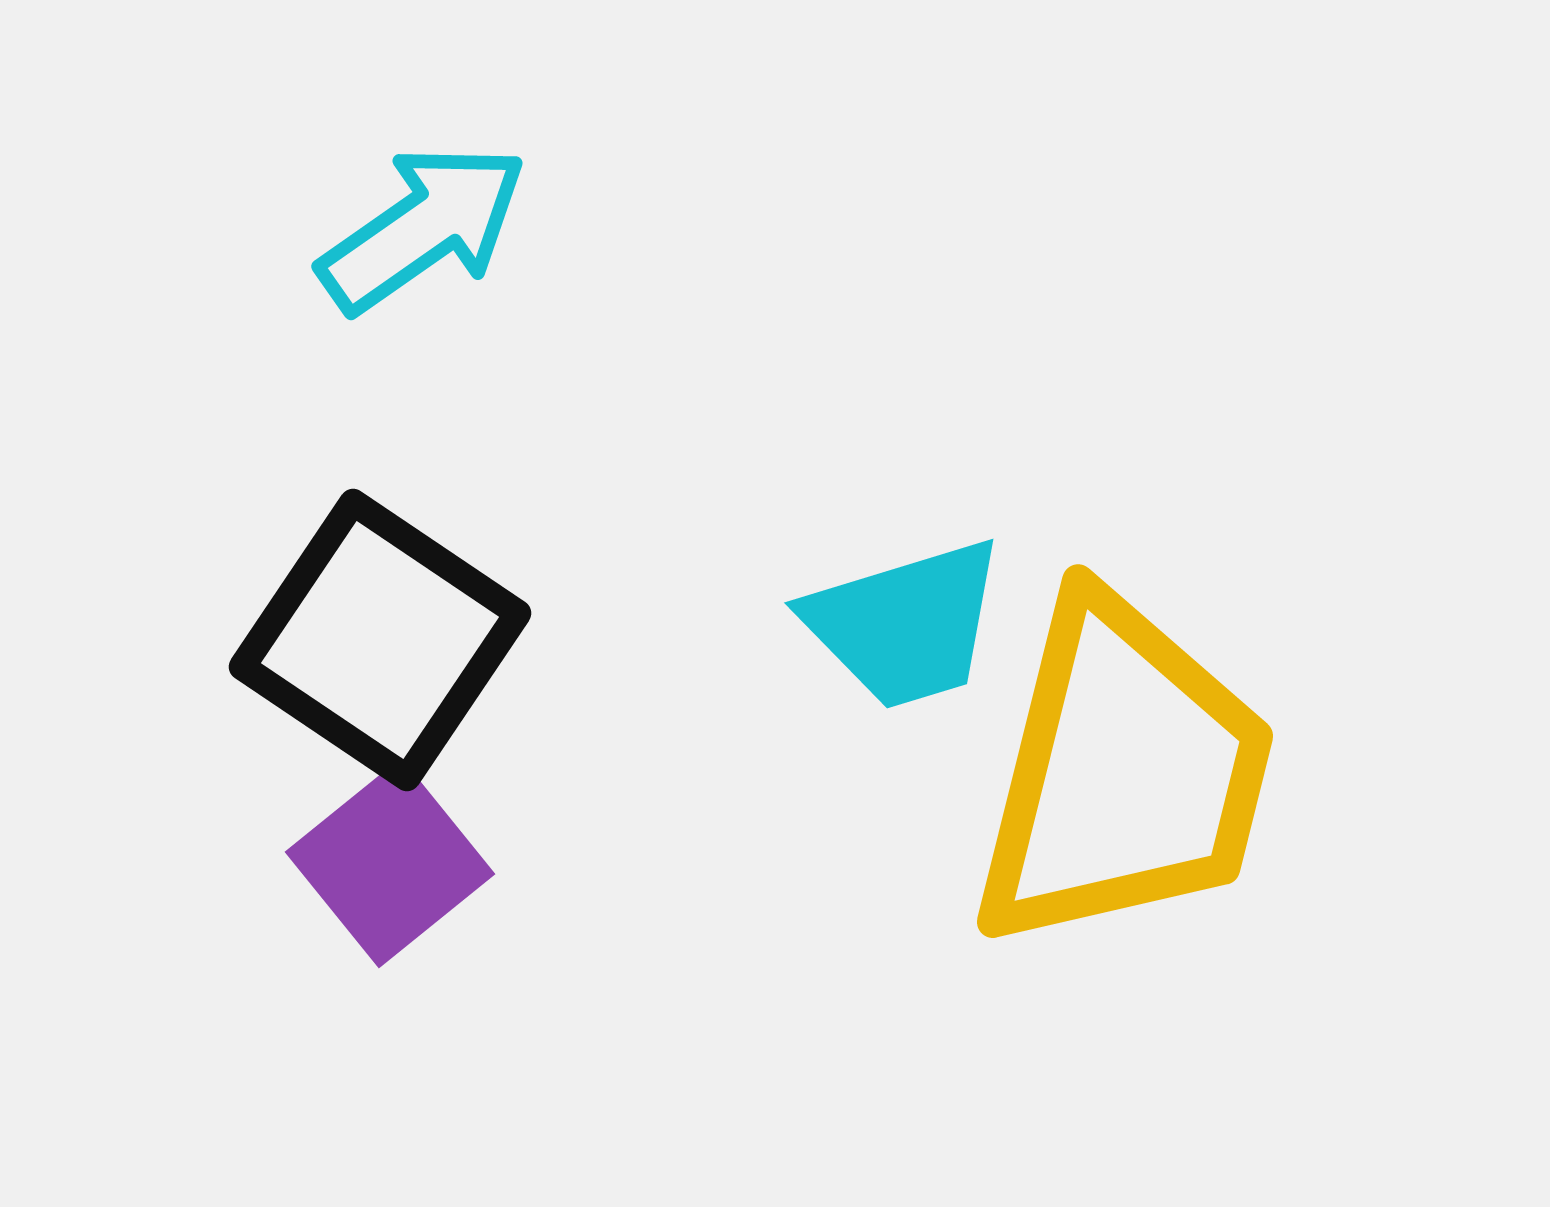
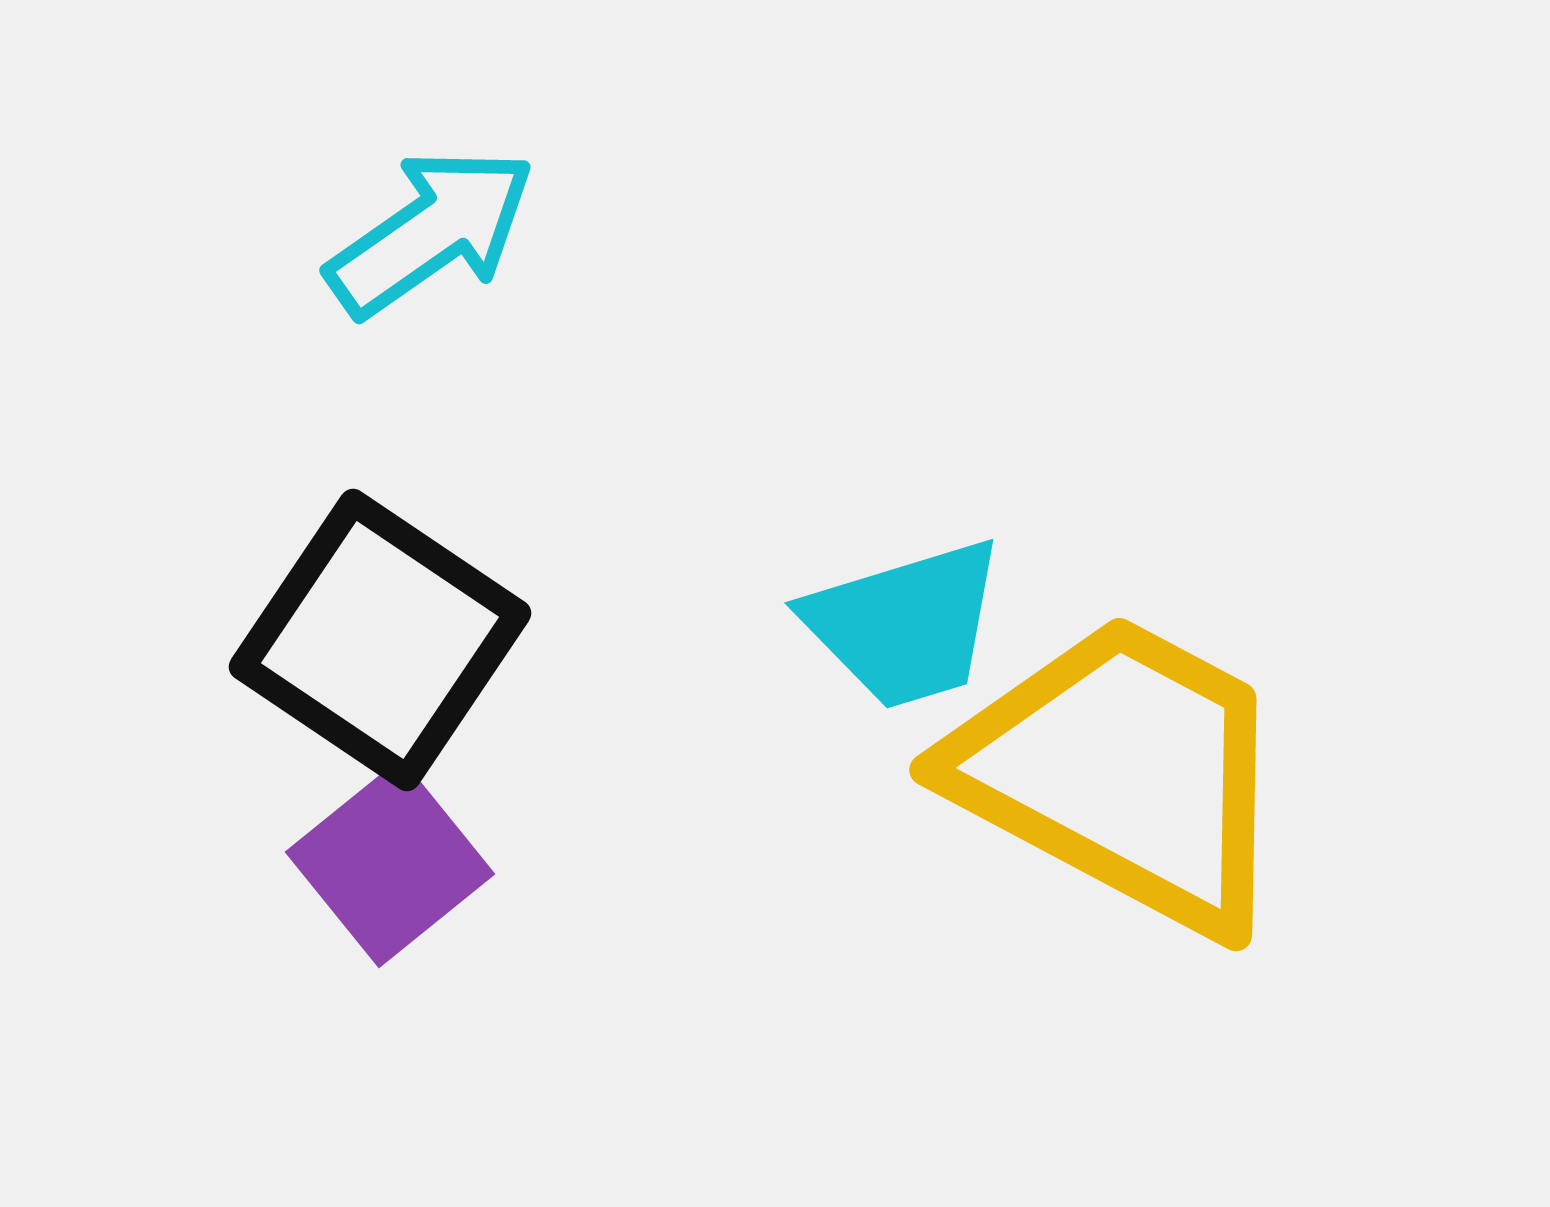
cyan arrow: moved 8 px right, 4 px down
yellow trapezoid: rotated 76 degrees counterclockwise
